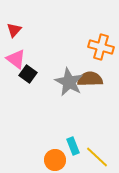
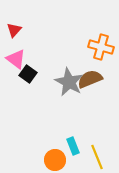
brown semicircle: rotated 20 degrees counterclockwise
yellow line: rotated 25 degrees clockwise
